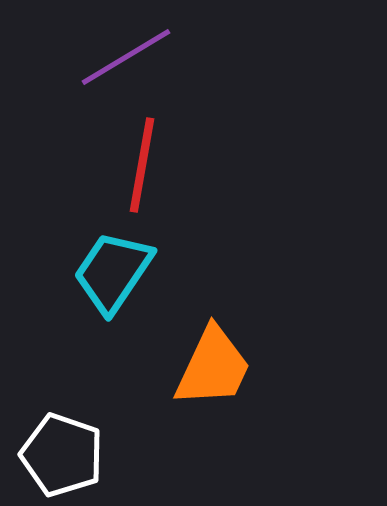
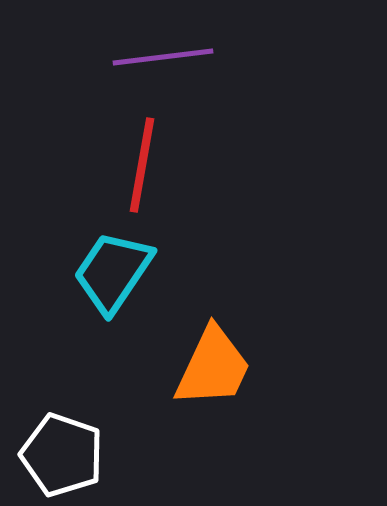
purple line: moved 37 px right; rotated 24 degrees clockwise
